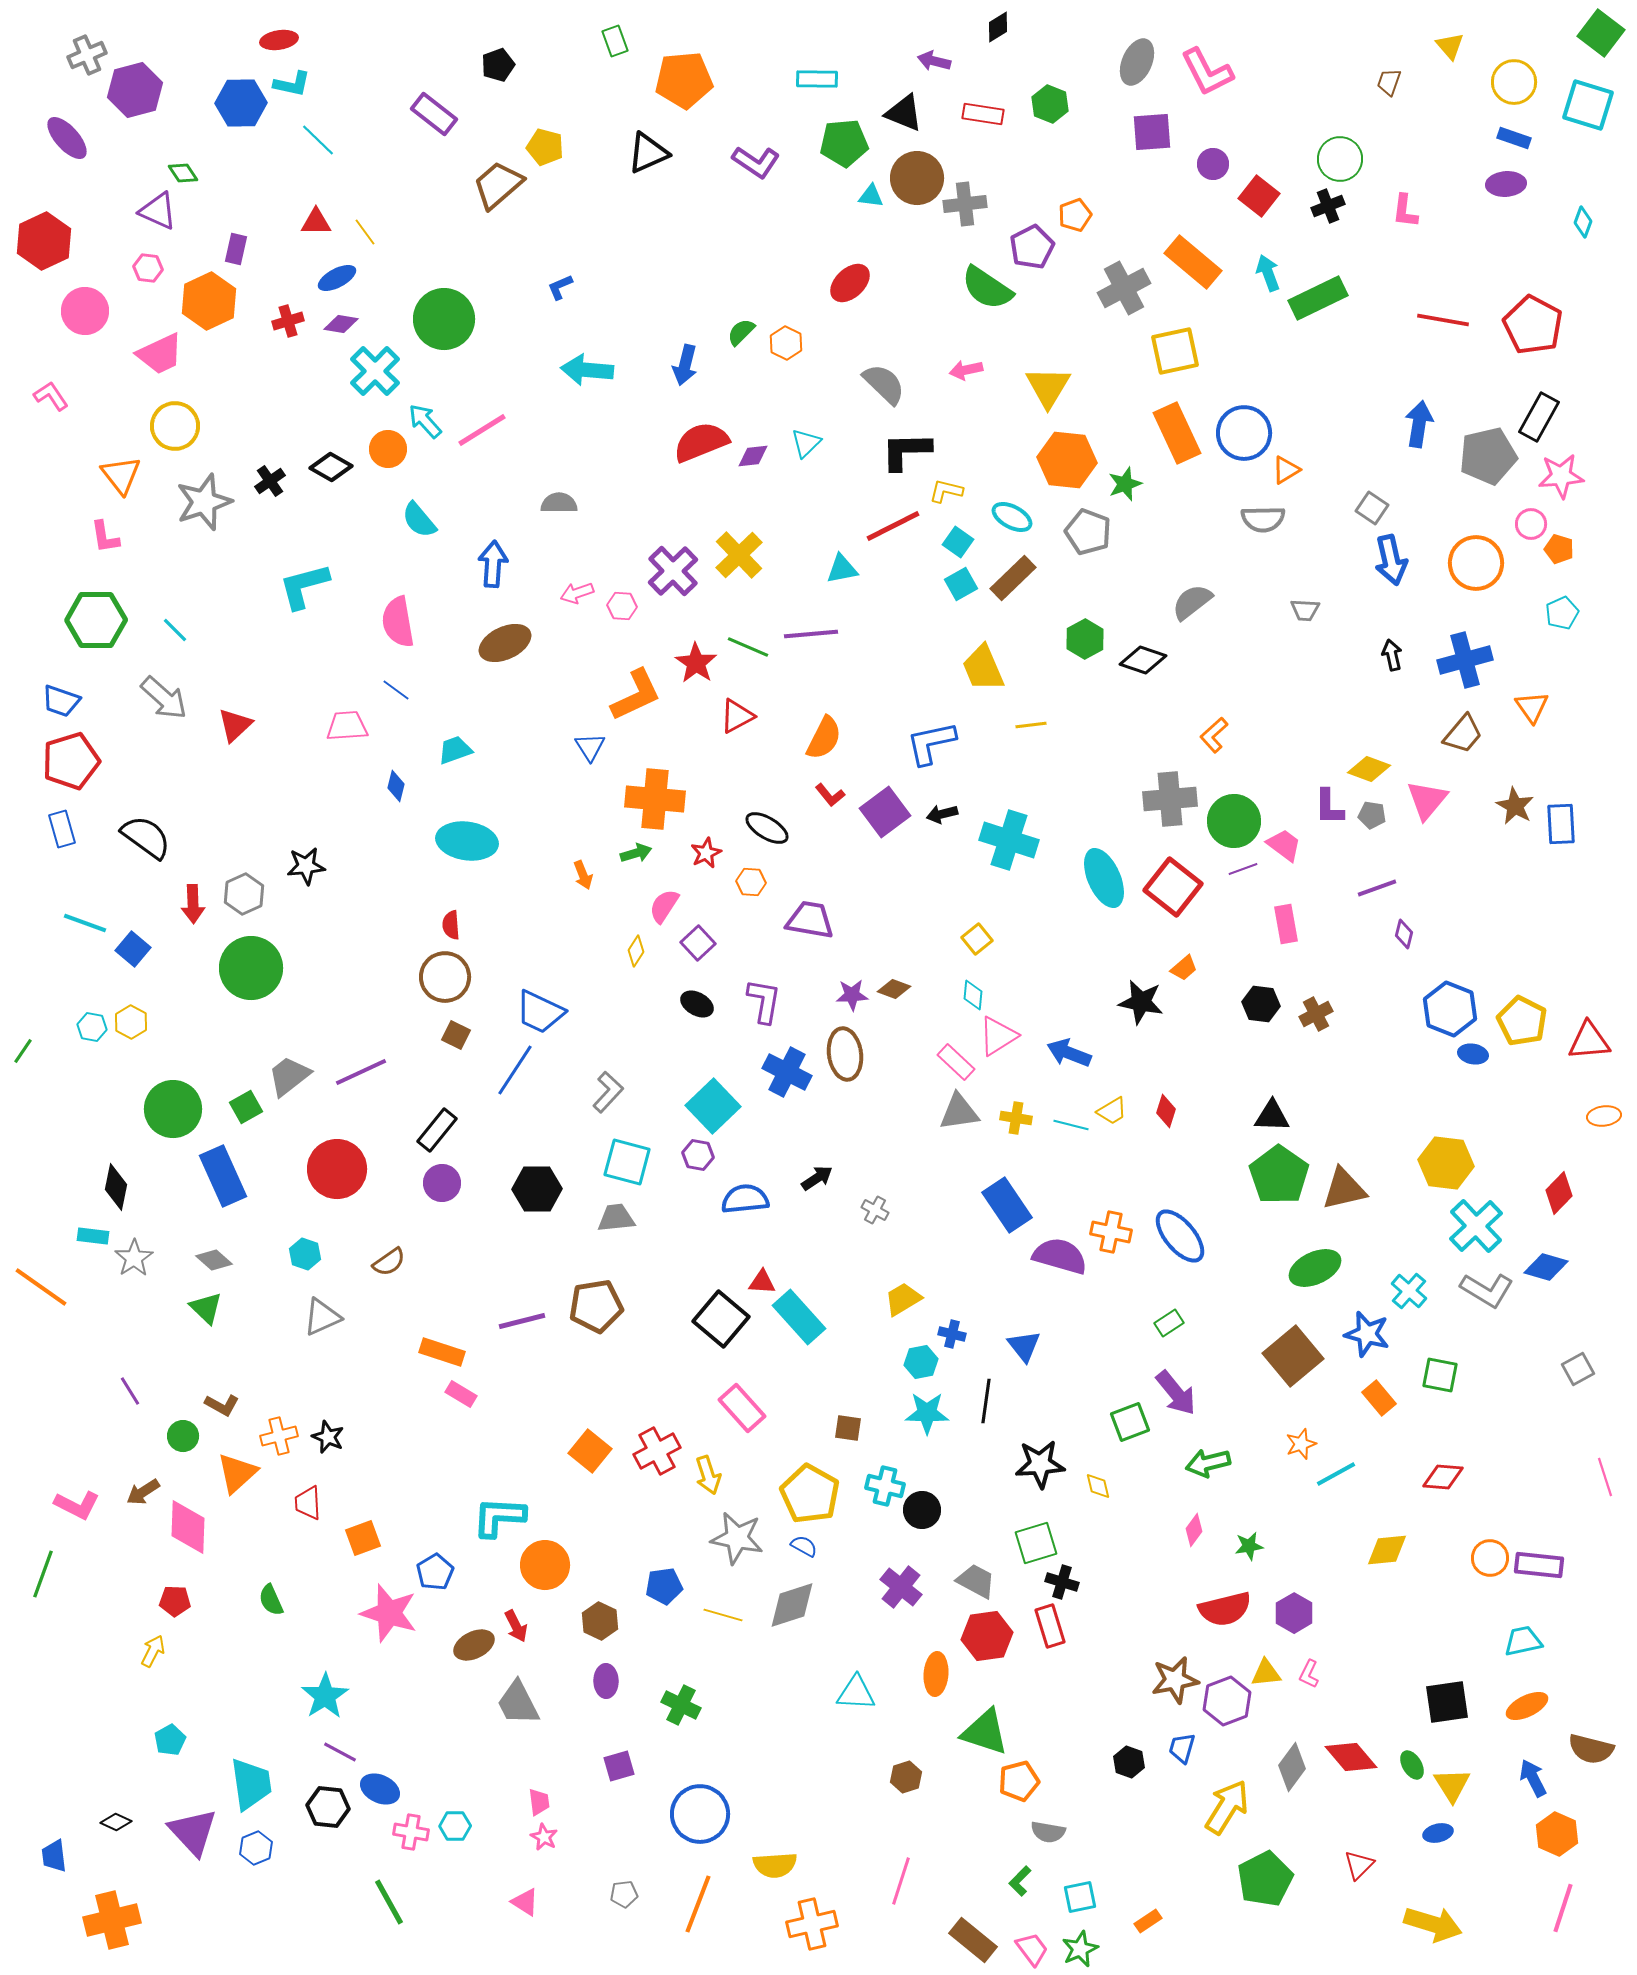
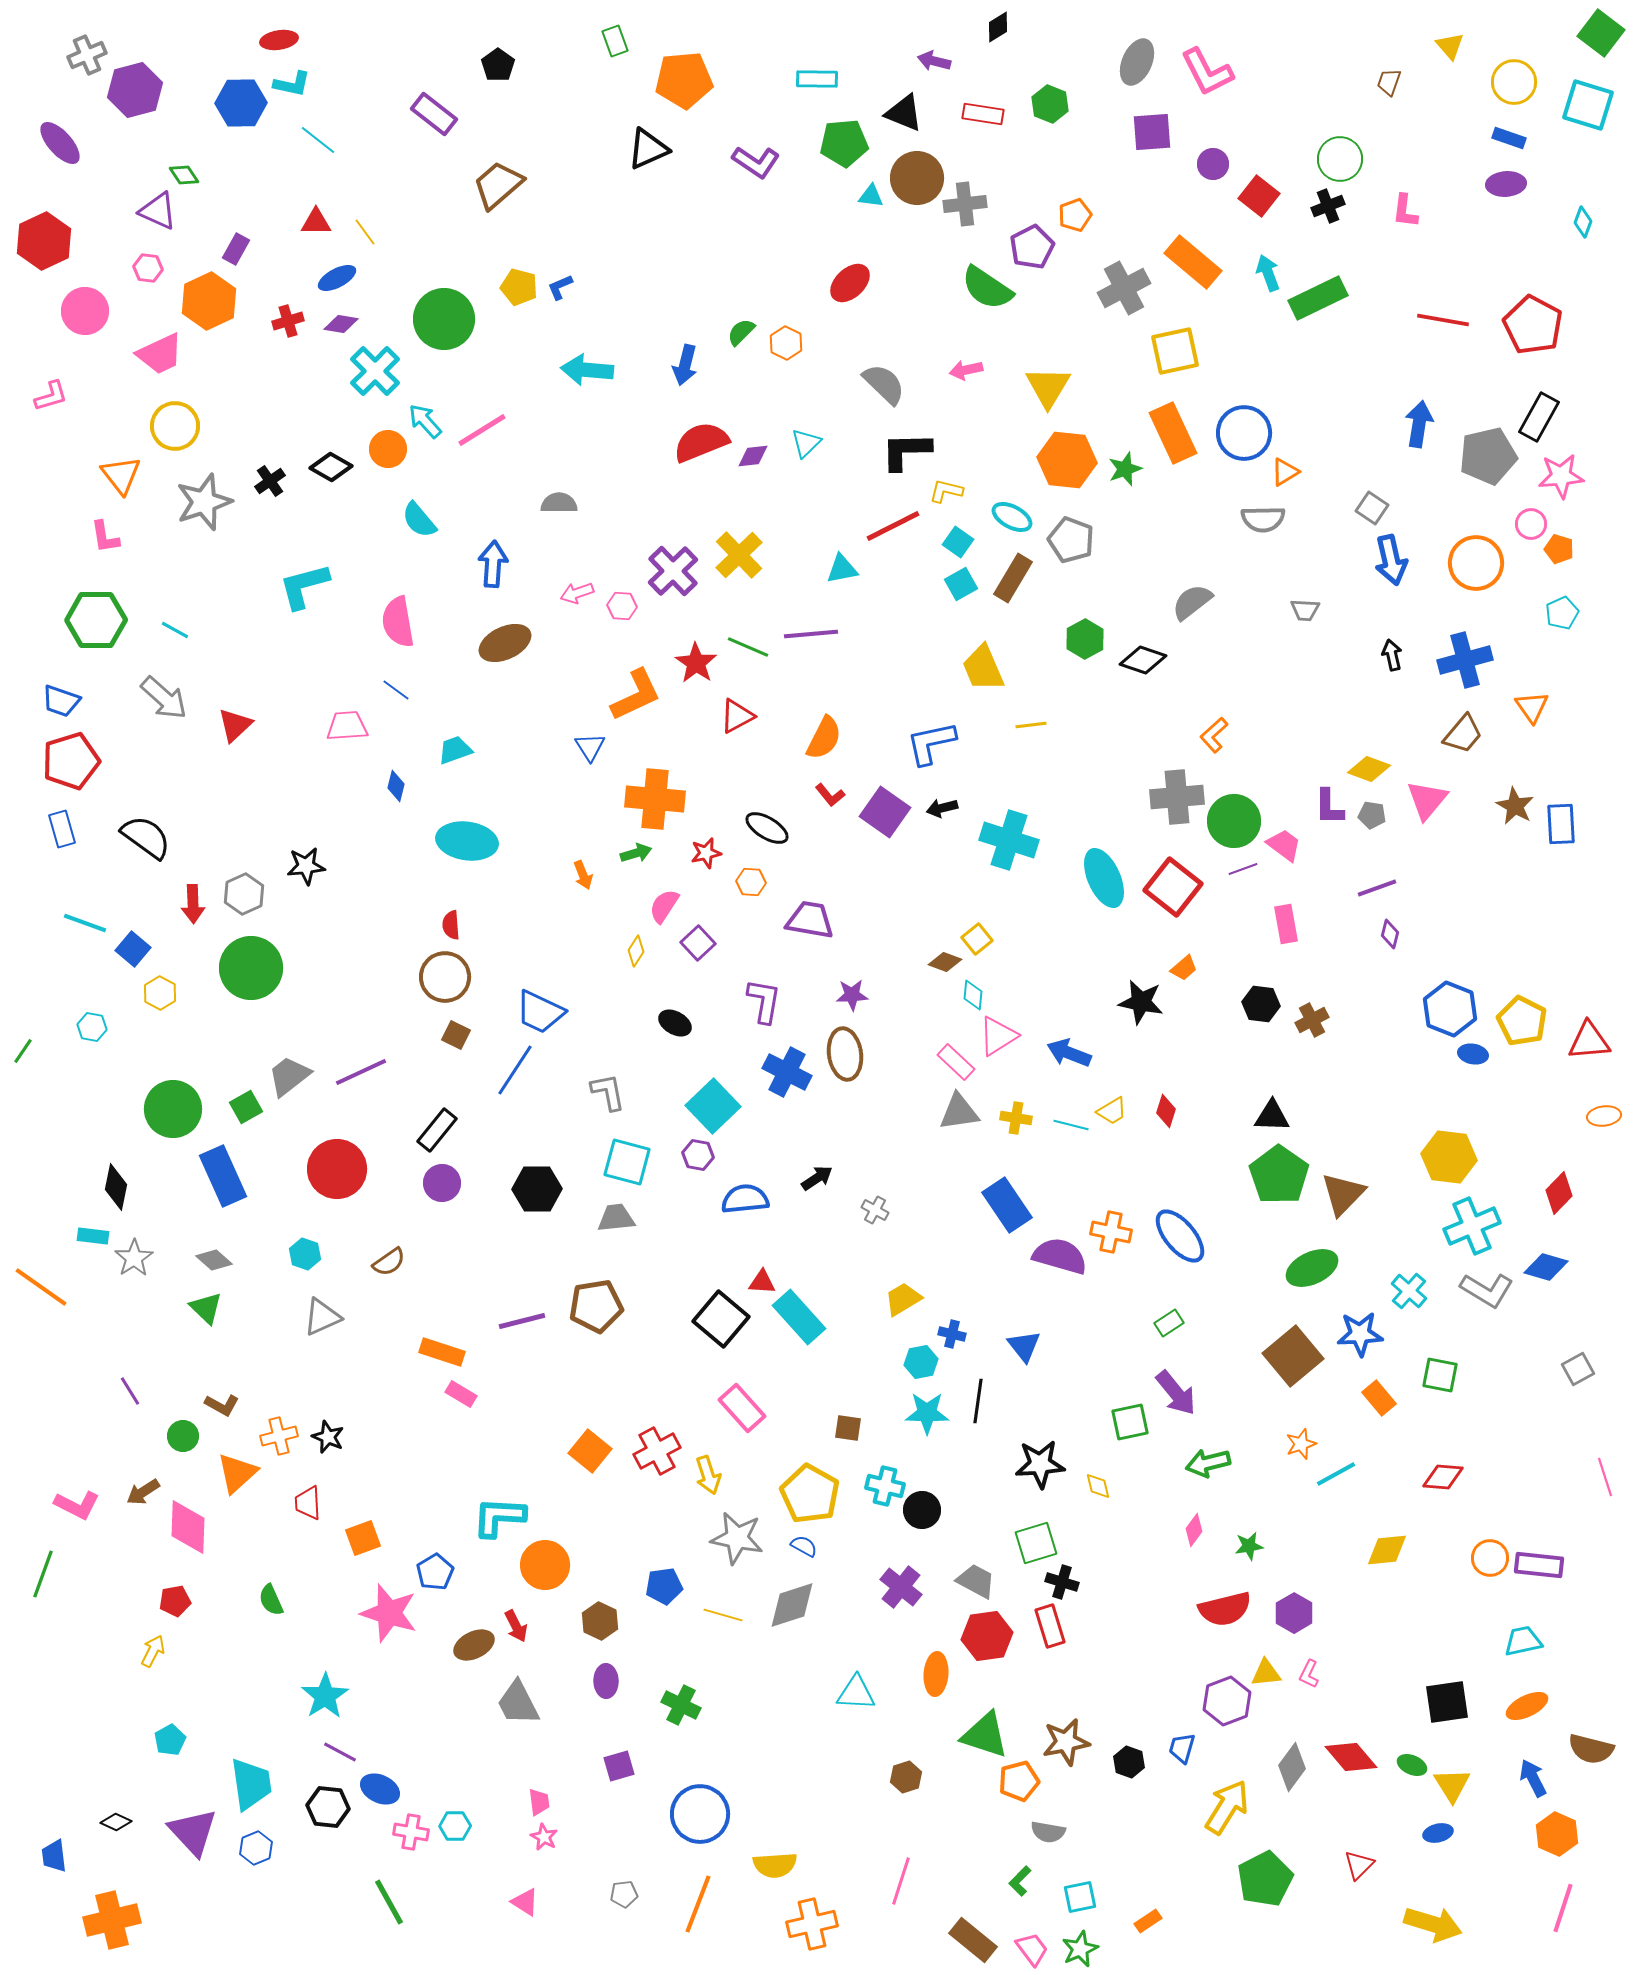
black pentagon at (498, 65): rotated 16 degrees counterclockwise
purple ellipse at (67, 138): moved 7 px left, 5 px down
blue rectangle at (1514, 138): moved 5 px left
cyan line at (318, 140): rotated 6 degrees counterclockwise
yellow pentagon at (545, 147): moved 26 px left, 140 px down
black triangle at (648, 153): moved 4 px up
green diamond at (183, 173): moved 1 px right, 2 px down
purple rectangle at (236, 249): rotated 16 degrees clockwise
pink L-shape at (51, 396): rotated 108 degrees clockwise
orange rectangle at (1177, 433): moved 4 px left
orange triangle at (1286, 470): moved 1 px left, 2 px down
green star at (1125, 484): moved 15 px up
gray pentagon at (1088, 532): moved 17 px left, 8 px down
brown rectangle at (1013, 578): rotated 15 degrees counterclockwise
cyan line at (175, 630): rotated 16 degrees counterclockwise
gray cross at (1170, 799): moved 7 px right, 2 px up
purple square at (885, 812): rotated 18 degrees counterclockwise
black arrow at (942, 814): moved 6 px up
red star at (706, 853): rotated 12 degrees clockwise
purple diamond at (1404, 934): moved 14 px left
brown diamond at (894, 989): moved 51 px right, 27 px up
black ellipse at (697, 1004): moved 22 px left, 19 px down
brown cross at (1316, 1014): moved 4 px left, 6 px down
yellow hexagon at (131, 1022): moved 29 px right, 29 px up
gray L-shape at (608, 1092): rotated 54 degrees counterclockwise
yellow hexagon at (1446, 1163): moved 3 px right, 6 px up
brown triangle at (1344, 1189): moved 1 px left, 5 px down; rotated 33 degrees counterclockwise
cyan cross at (1476, 1226): moved 4 px left; rotated 20 degrees clockwise
green ellipse at (1315, 1268): moved 3 px left
blue star at (1367, 1334): moved 7 px left; rotated 18 degrees counterclockwise
black line at (986, 1401): moved 8 px left
green square at (1130, 1422): rotated 9 degrees clockwise
red pentagon at (175, 1601): rotated 12 degrees counterclockwise
brown star at (1175, 1680): moved 109 px left, 62 px down
green triangle at (985, 1732): moved 3 px down
green ellipse at (1412, 1765): rotated 36 degrees counterclockwise
